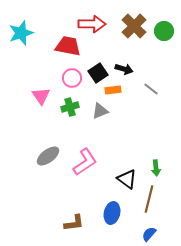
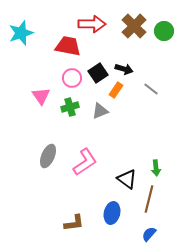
orange rectangle: moved 3 px right; rotated 49 degrees counterclockwise
gray ellipse: rotated 30 degrees counterclockwise
